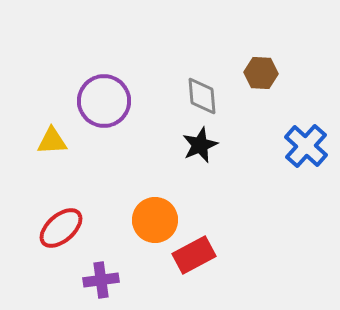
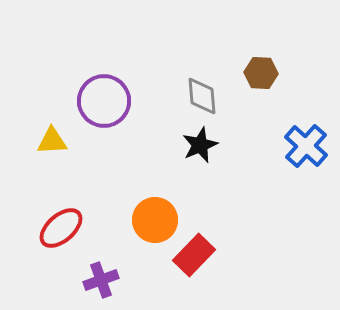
red rectangle: rotated 18 degrees counterclockwise
purple cross: rotated 12 degrees counterclockwise
